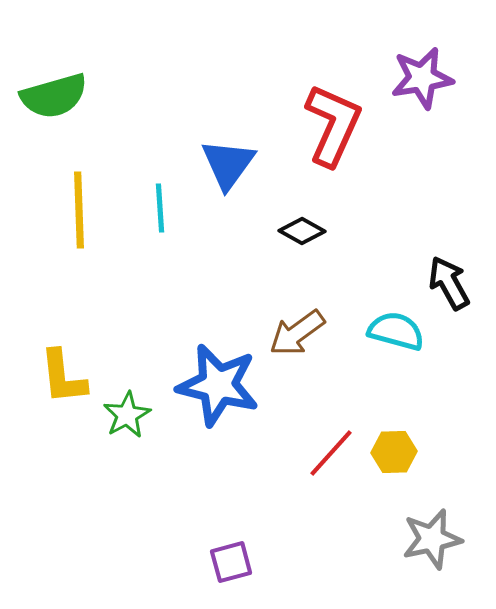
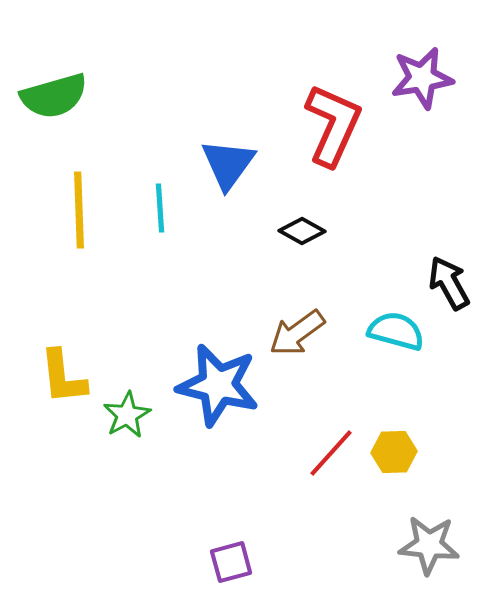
gray star: moved 3 px left, 6 px down; rotated 18 degrees clockwise
